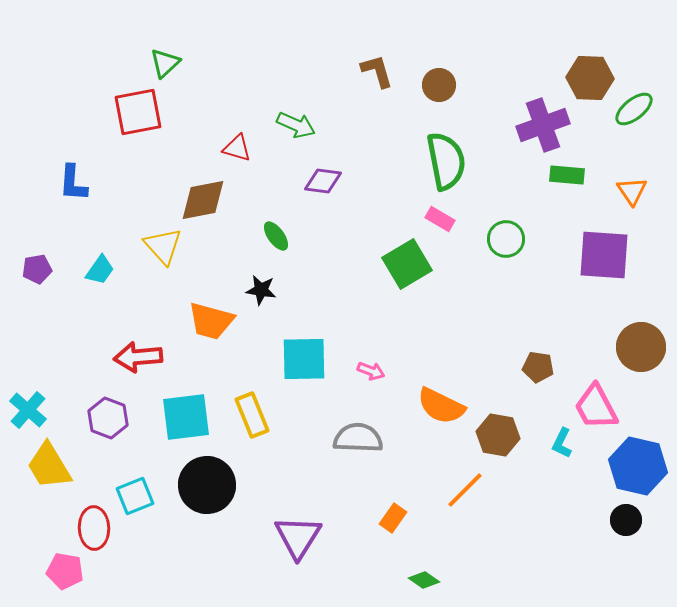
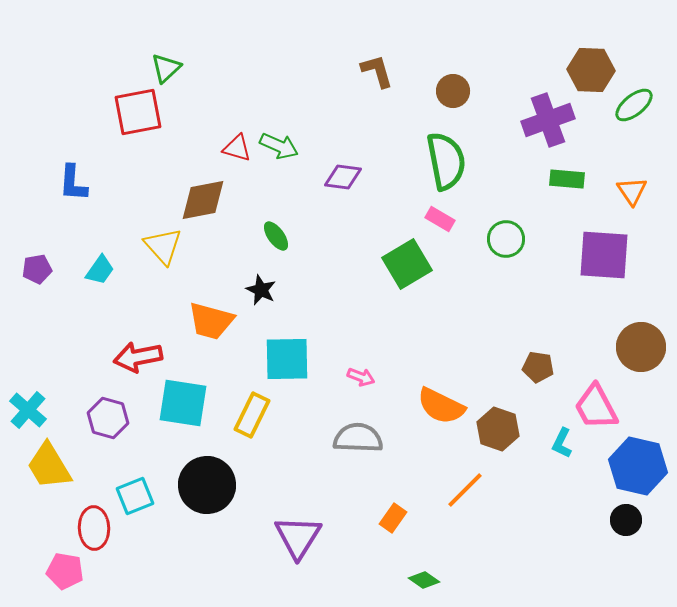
green triangle at (165, 63): moved 1 px right, 5 px down
brown hexagon at (590, 78): moved 1 px right, 8 px up
brown circle at (439, 85): moved 14 px right, 6 px down
green ellipse at (634, 109): moved 4 px up
green arrow at (296, 125): moved 17 px left, 21 px down
purple cross at (543, 125): moved 5 px right, 5 px up
green rectangle at (567, 175): moved 4 px down
purple diamond at (323, 181): moved 20 px right, 4 px up
black star at (261, 290): rotated 16 degrees clockwise
red arrow at (138, 357): rotated 6 degrees counterclockwise
cyan square at (304, 359): moved 17 px left
pink arrow at (371, 371): moved 10 px left, 6 px down
yellow rectangle at (252, 415): rotated 48 degrees clockwise
cyan square at (186, 417): moved 3 px left, 14 px up; rotated 16 degrees clockwise
purple hexagon at (108, 418): rotated 6 degrees counterclockwise
brown hexagon at (498, 435): moved 6 px up; rotated 9 degrees clockwise
